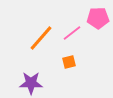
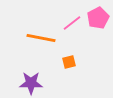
pink pentagon: rotated 25 degrees counterclockwise
pink line: moved 10 px up
orange line: rotated 60 degrees clockwise
